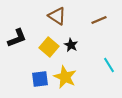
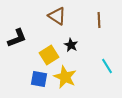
brown line: rotated 70 degrees counterclockwise
yellow square: moved 8 px down; rotated 18 degrees clockwise
cyan line: moved 2 px left, 1 px down
blue square: moved 1 px left; rotated 18 degrees clockwise
